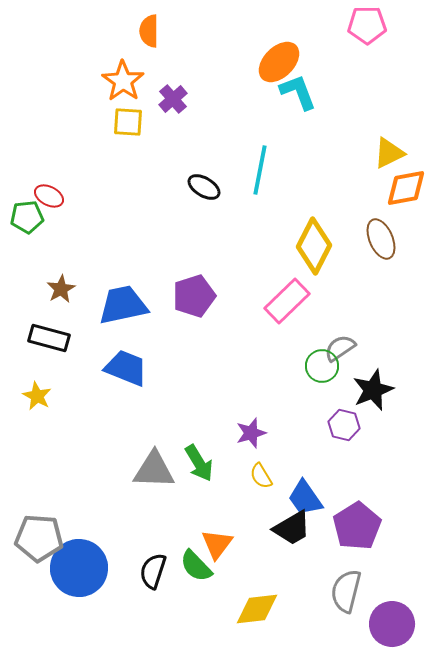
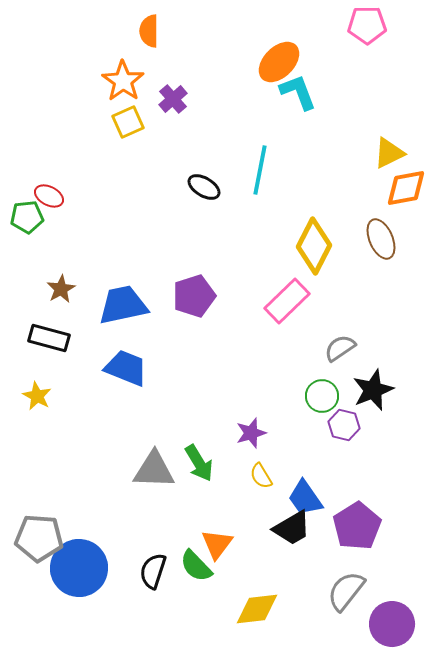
yellow square at (128, 122): rotated 28 degrees counterclockwise
green circle at (322, 366): moved 30 px down
gray semicircle at (346, 591): rotated 24 degrees clockwise
